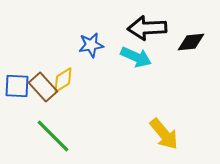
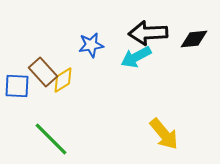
black arrow: moved 1 px right, 5 px down
black diamond: moved 3 px right, 3 px up
cyan arrow: rotated 128 degrees clockwise
brown rectangle: moved 15 px up
green line: moved 2 px left, 3 px down
